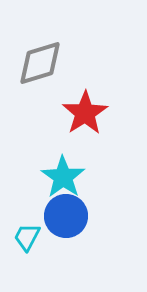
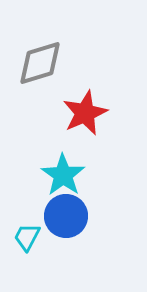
red star: rotated 9 degrees clockwise
cyan star: moved 2 px up
